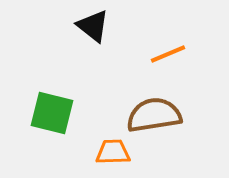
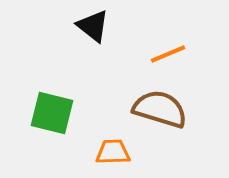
brown semicircle: moved 6 px right, 6 px up; rotated 26 degrees clockwise
